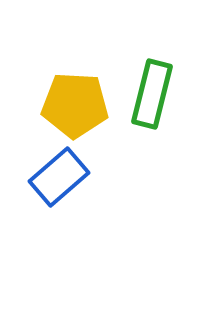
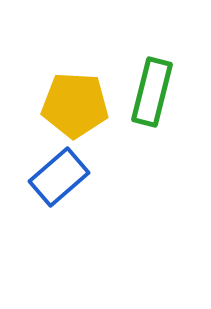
green rectangle: moved 2 px up
